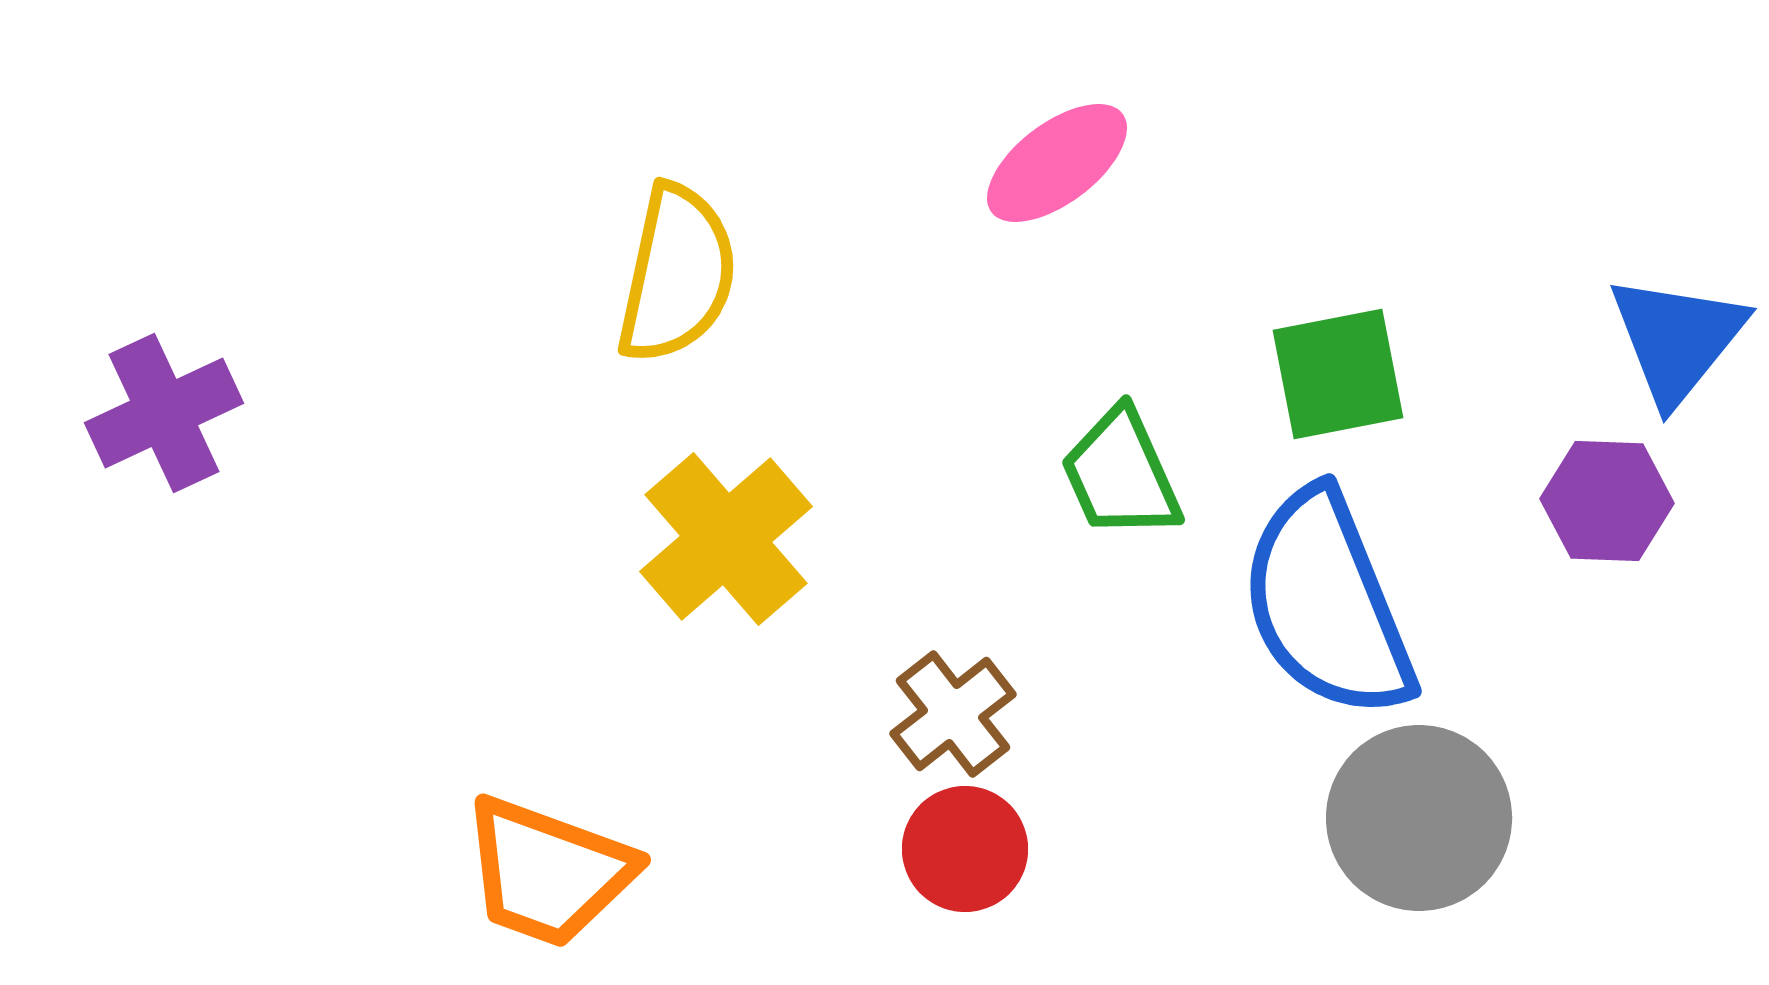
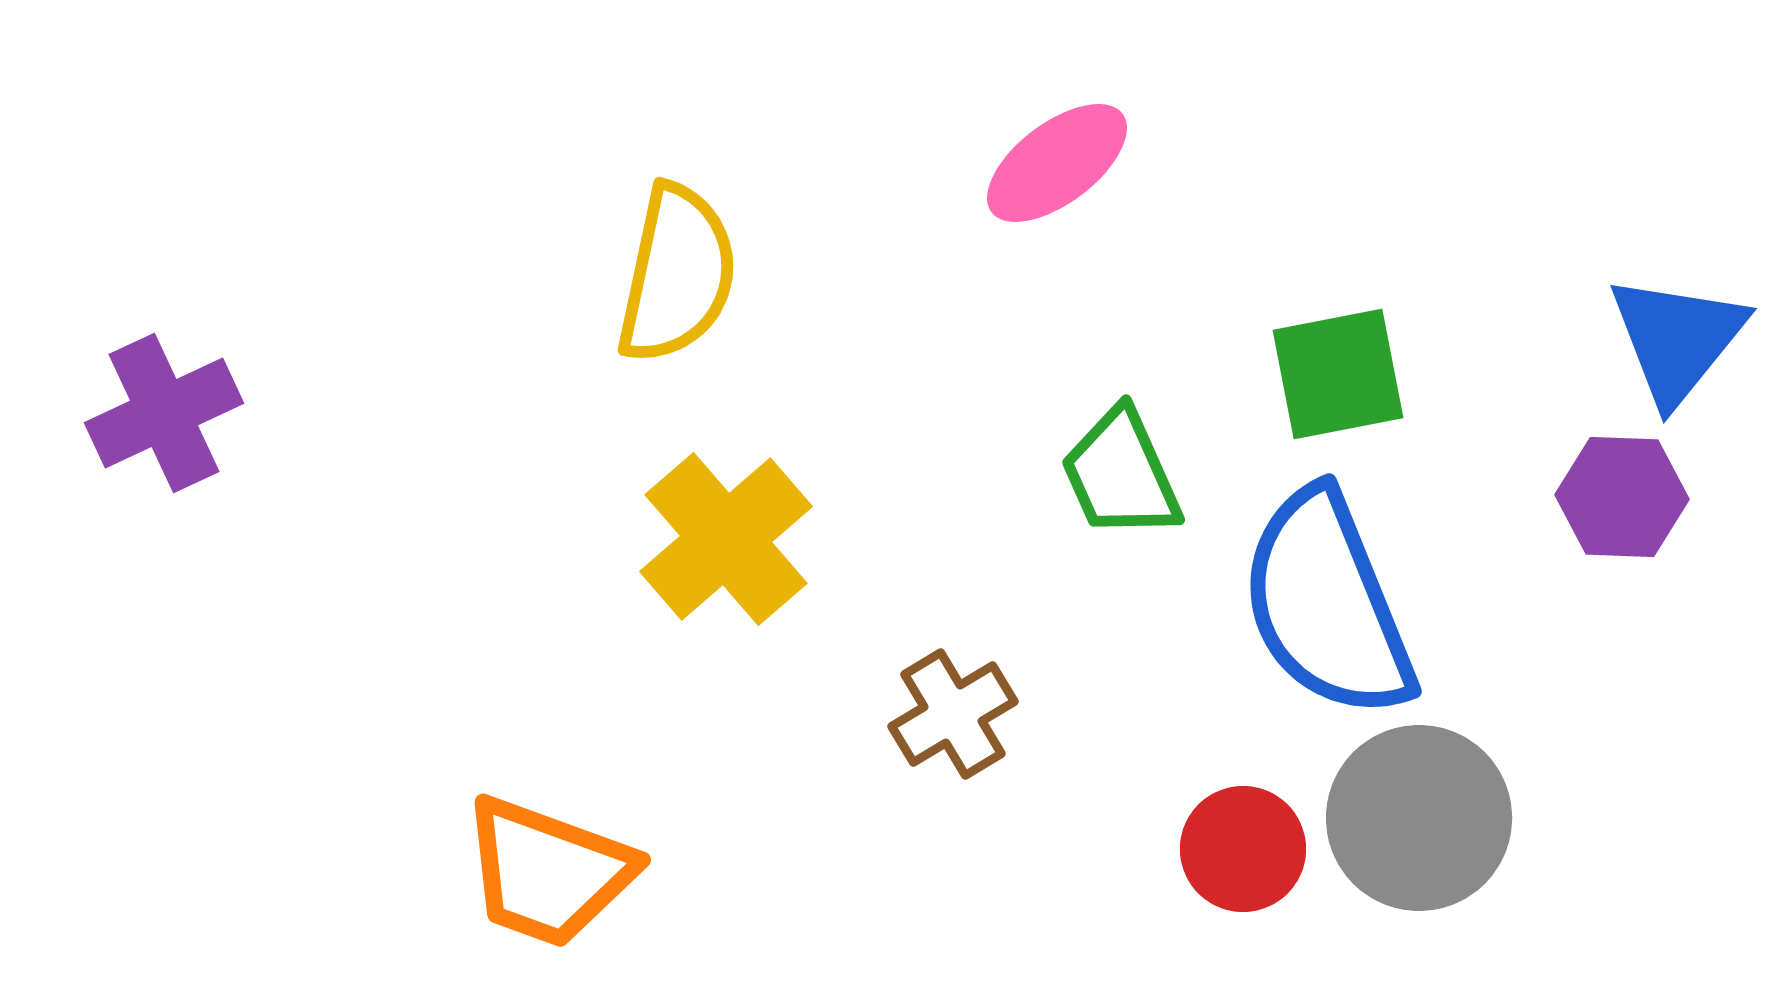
purple hexagon: moved 15 px right, 4 px up
brown cross: rotated 7 degrees clockwise
red circle: moved 278 px right
